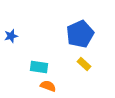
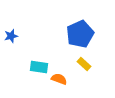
orange semicircle: moved 11 px right, 7 px up
